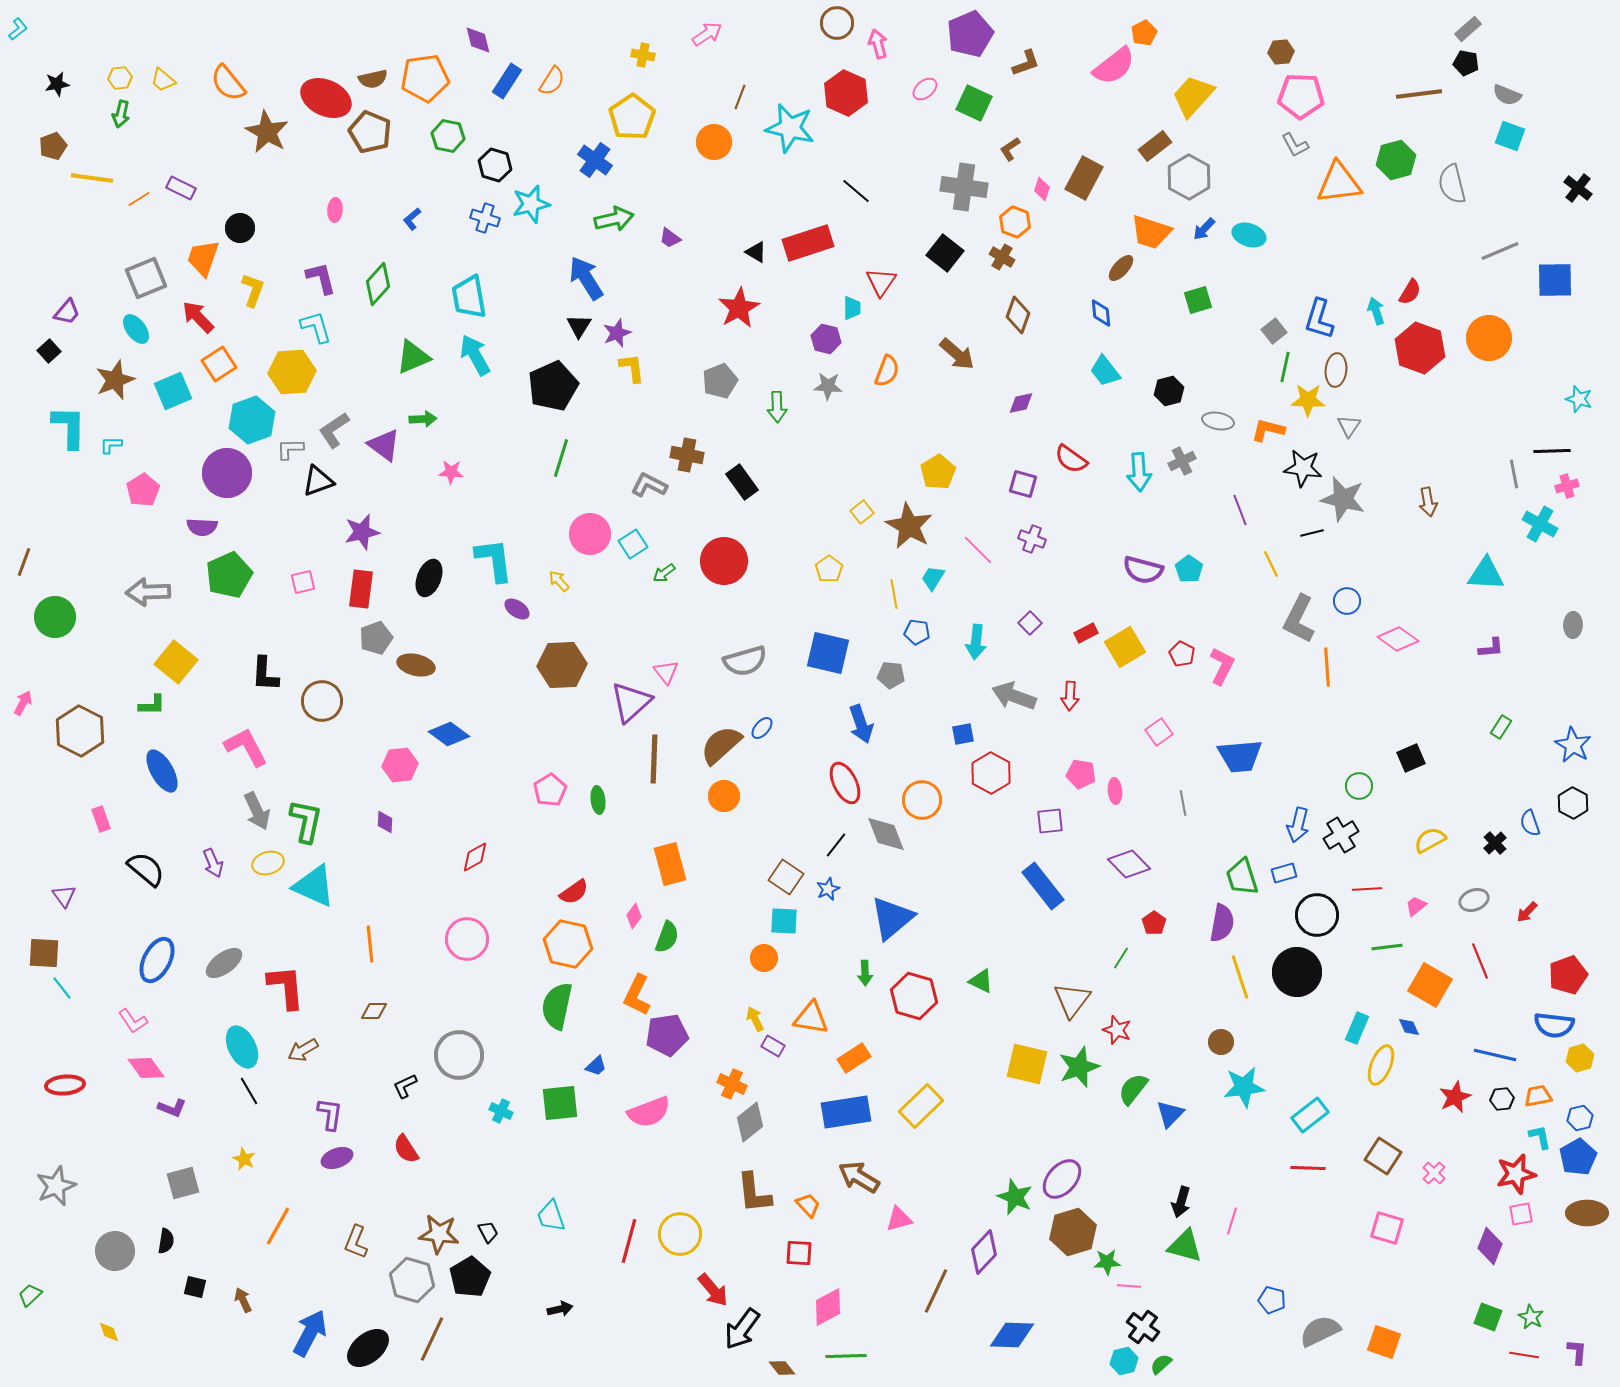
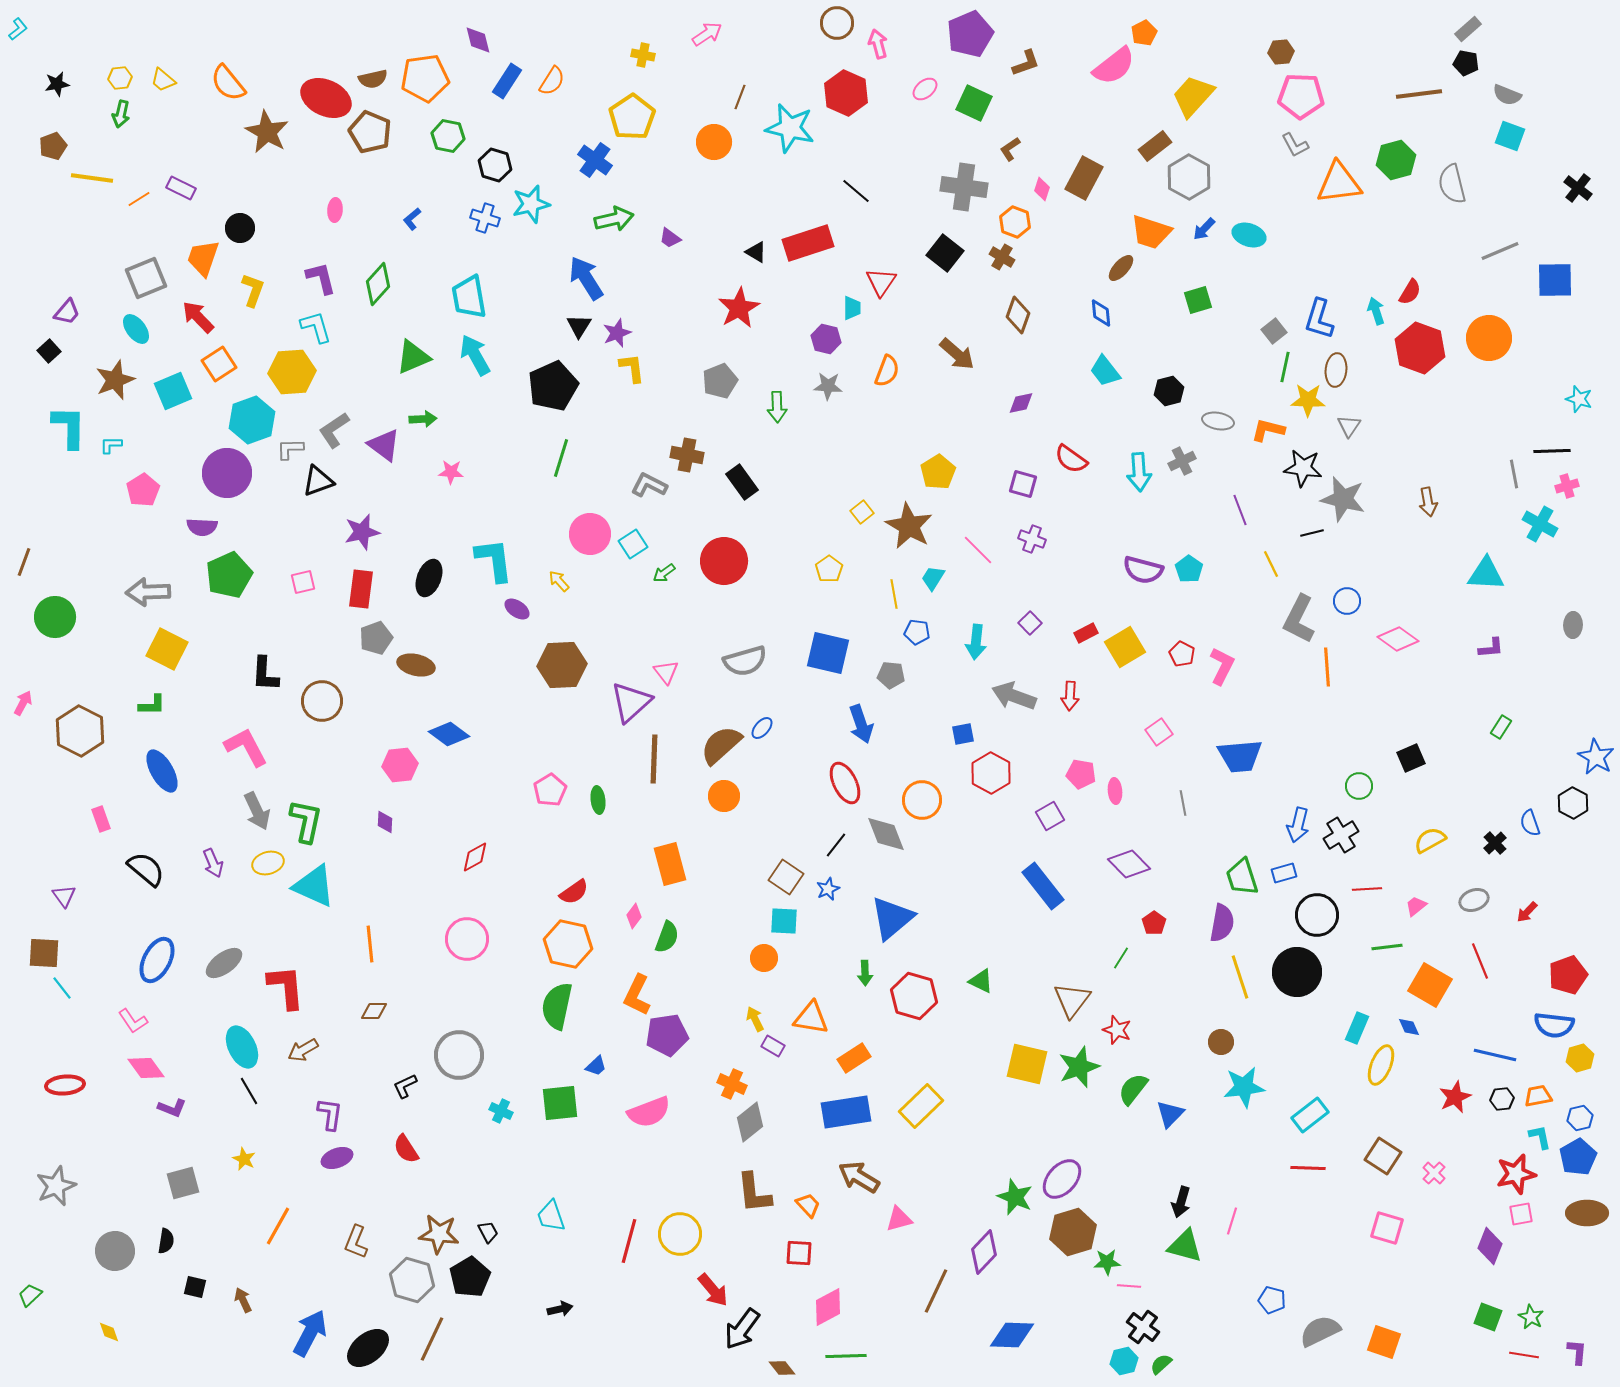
yellow square at (176, 662): moved 9 px left, 13 px up; rotated 12 degrees counterclockwise
blue star at (1573, 745): moved 23 px right, 12 px down
purple square at (1050, 821): moved 5 px up; rotated 24 degrees counterclockwise
